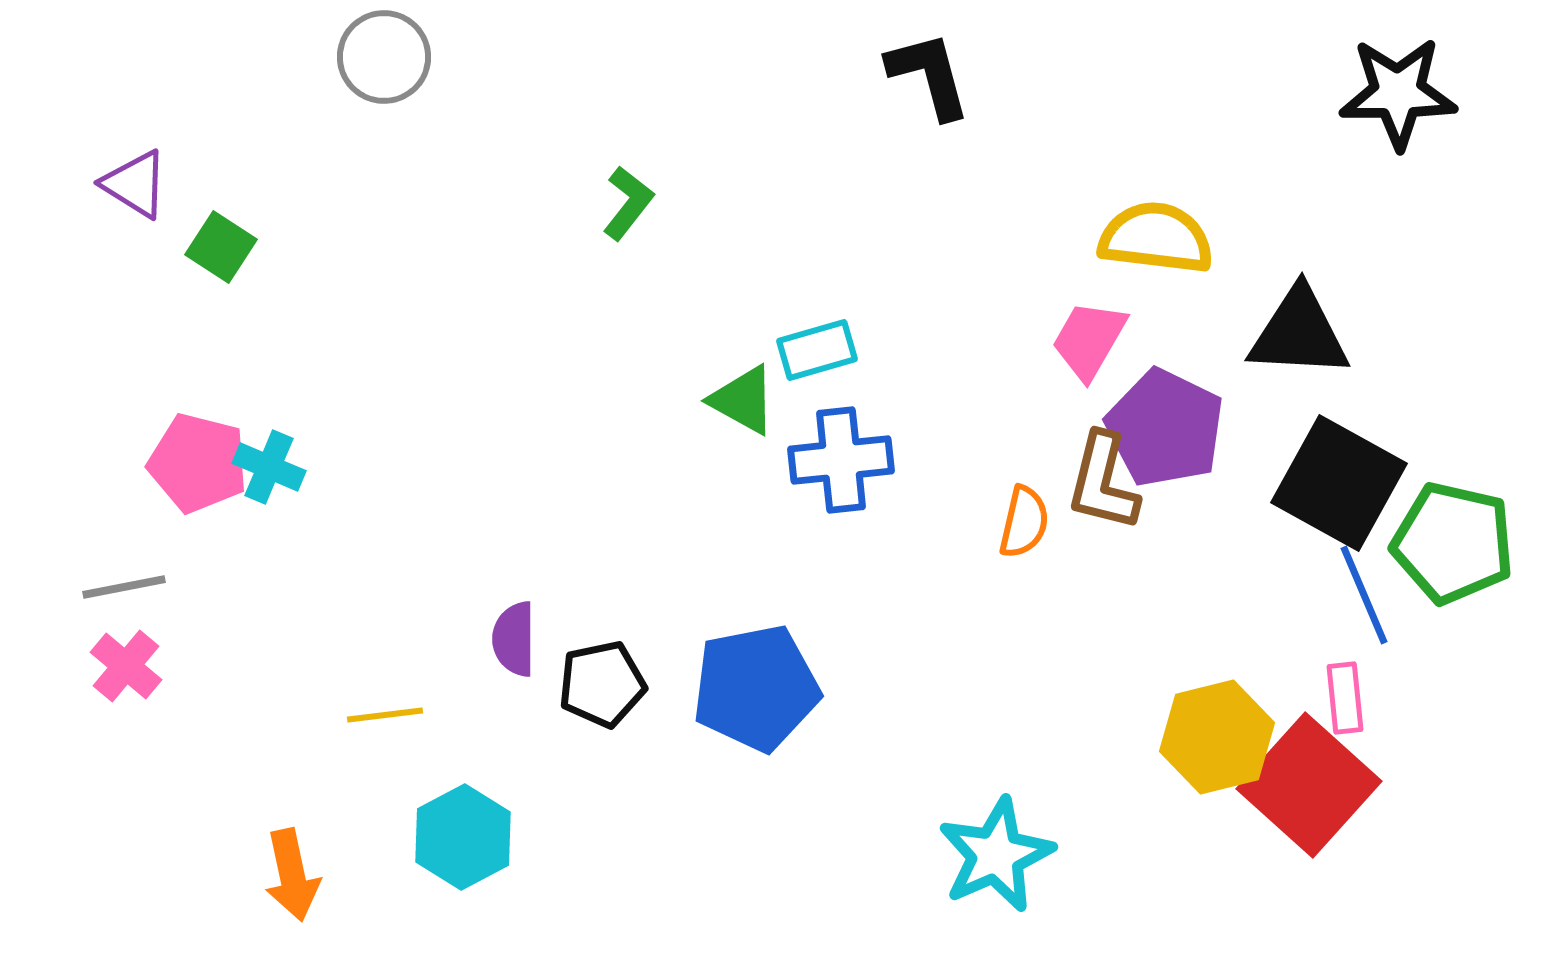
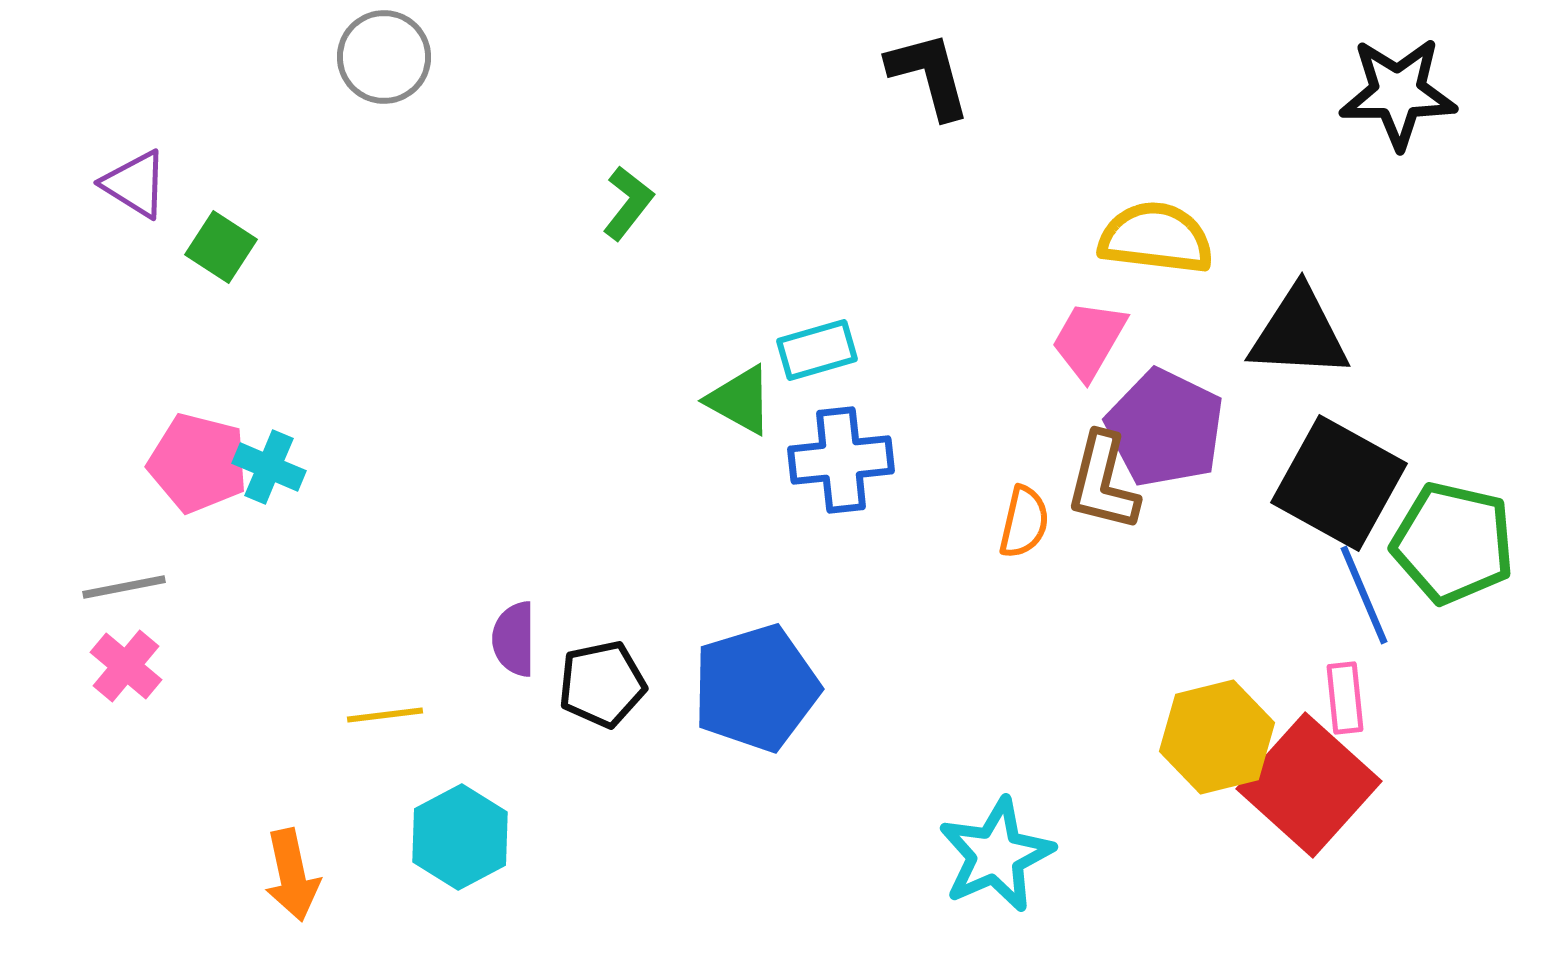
green triangle: moved 3 px left
blue pentagon: rotated 6 degrees counterclockwise
cyan hexagon: moved 3 px left
